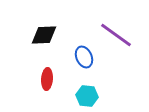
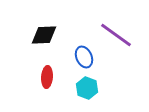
red ellipse: moved 2 px up
cyan hexagon: moved 8 px up; rotated 15 degrees clockwise
